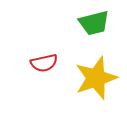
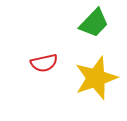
green trapezoid: rotated 32 degrees counterclockwise
